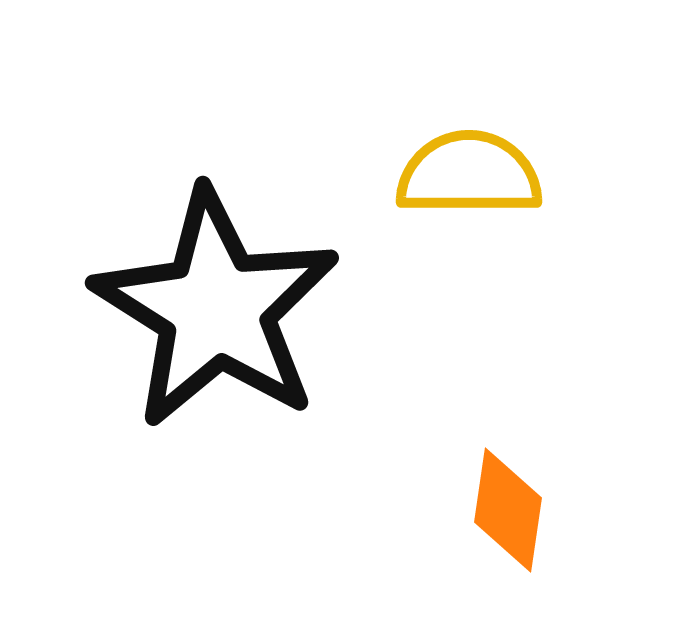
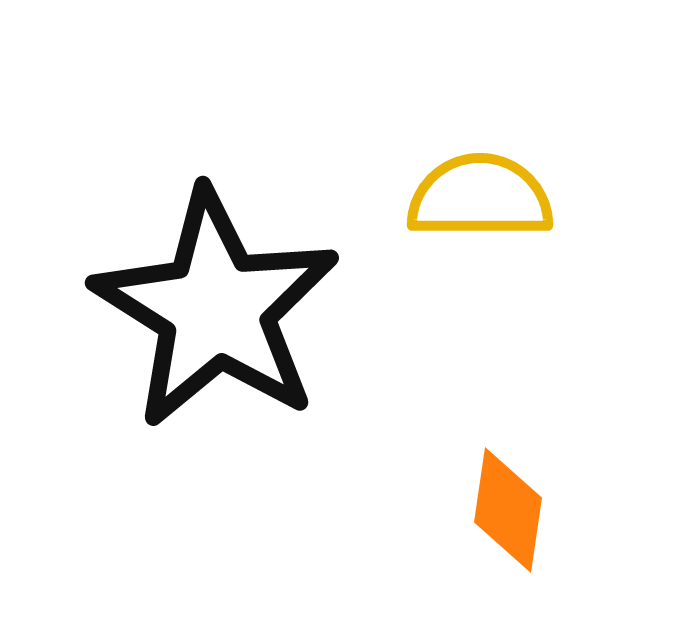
yellow semicircle: moved 11 px right, 23 px down
